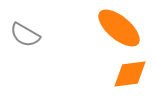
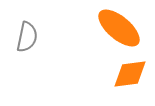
gray semicircle: moved 2 px right, 2 px down; rotated 108 degrees counterclockwise
